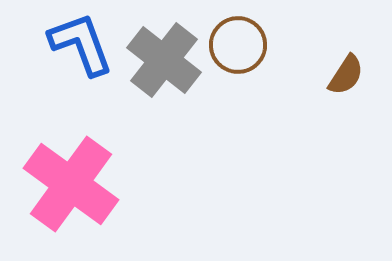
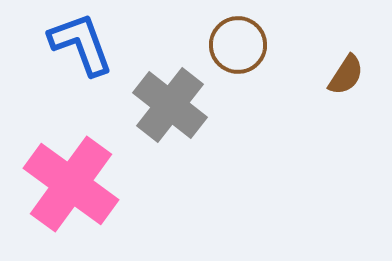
gray cross: moved 6 px right, 45 px down
